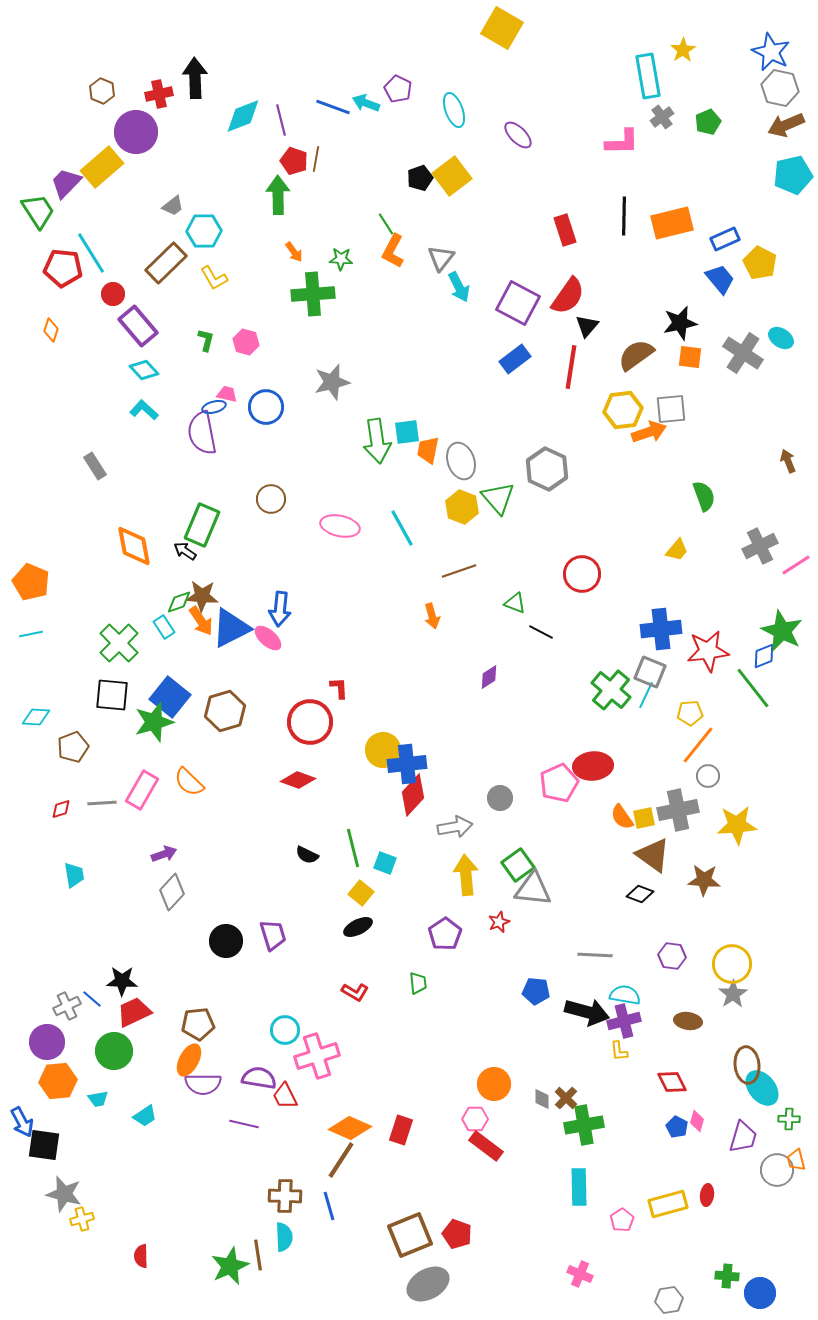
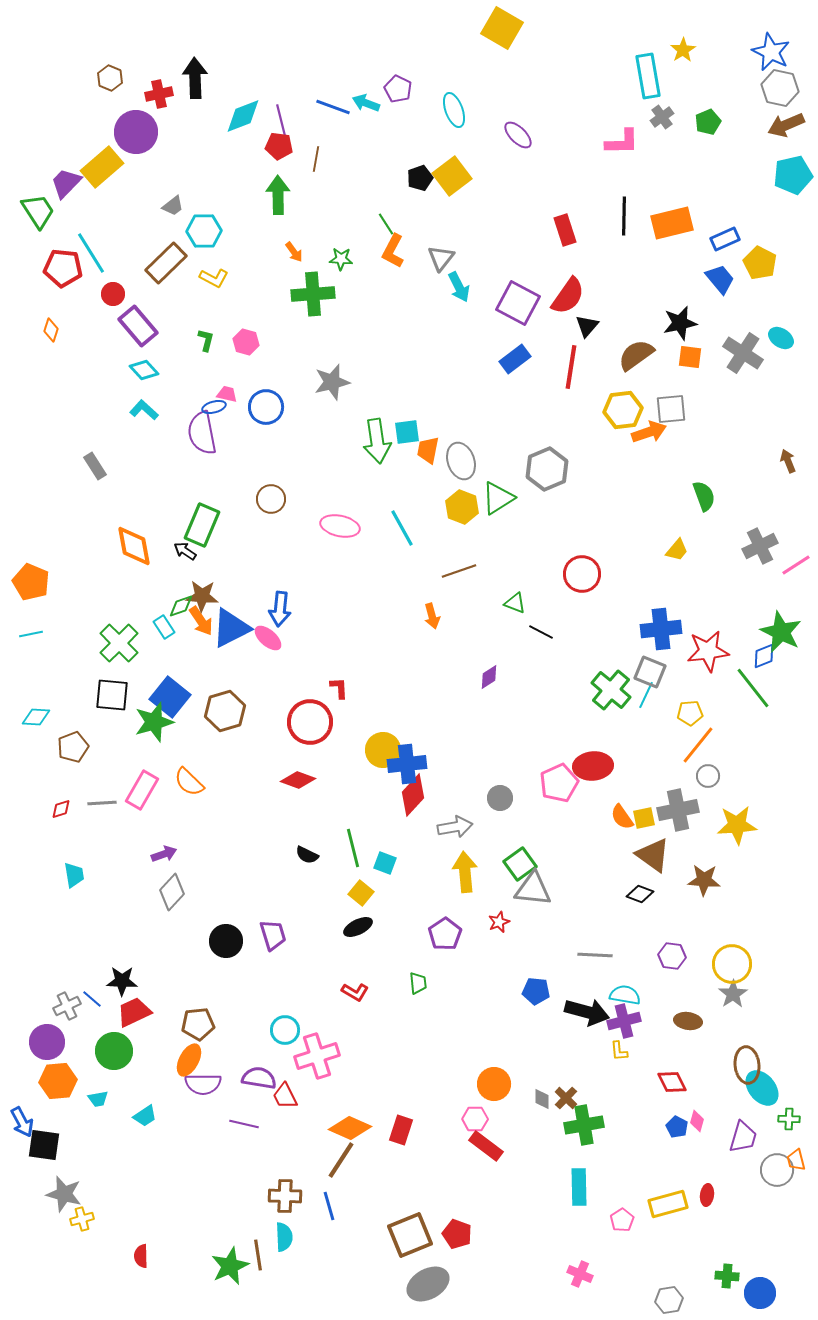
brown hexagon at (102, 91): moved 8 px right, 13 px up
red pentagon at (294, 161): moved 15 px left, 15 px up; rotated 12 degrees counterclockwise
yellow L-shape at (214, 278): rotated 32 degrees counterclockwise
gray hexagon at (547, 469): rotated 12 degrees clockwise
green triangle at (498, 498): rotated 39 degrees clockwise
green diamond at (179, 602): moved 2 px right, 4 px down
green star at (782, 631): moved 1 px left, 1 px down
green square at (518, 865): moved 2 px right, 1 px up
yellow arrow at (466, 875): moved 1 px left, 3 px up
